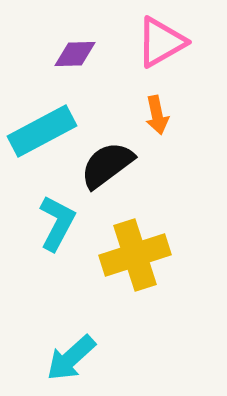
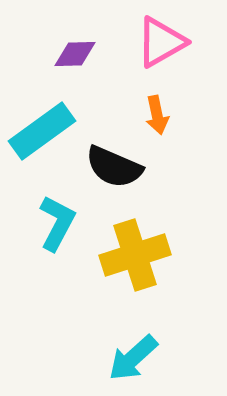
cyan rectangle: rotated 8 degrees counterclockwise
black semicircle: moved 7 px right, 2 px down; rotated 120 degrees counterclockwise
cyan arrow: moved 62 px right
